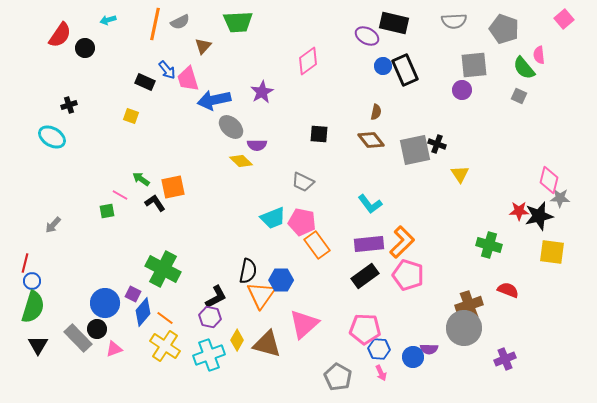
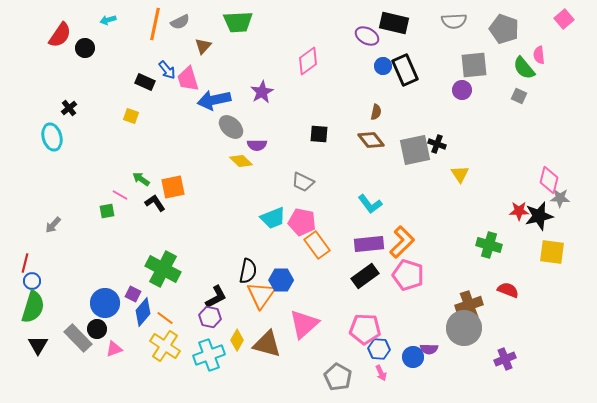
black cross at (69, 105): moved 3 px down; rotated 21 degrees counterclockwise
cyan ellipse at (52, 137): rotated 44 degrees clockwise
